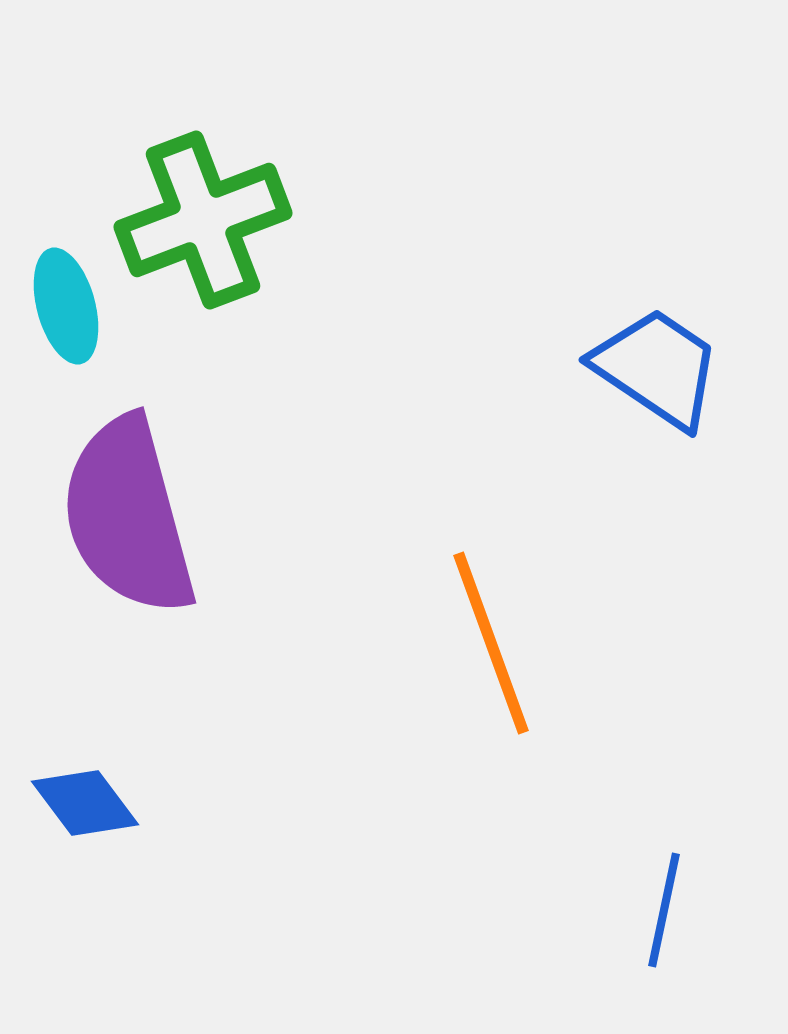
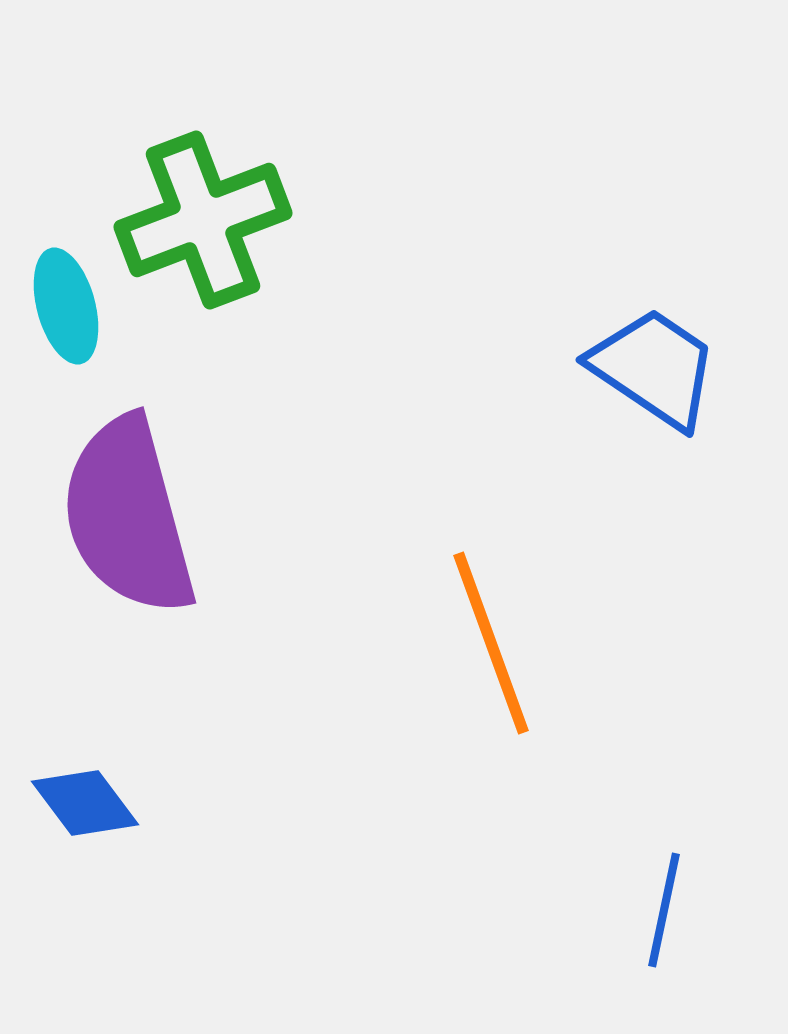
blue trapezoid: moved 3 px left
